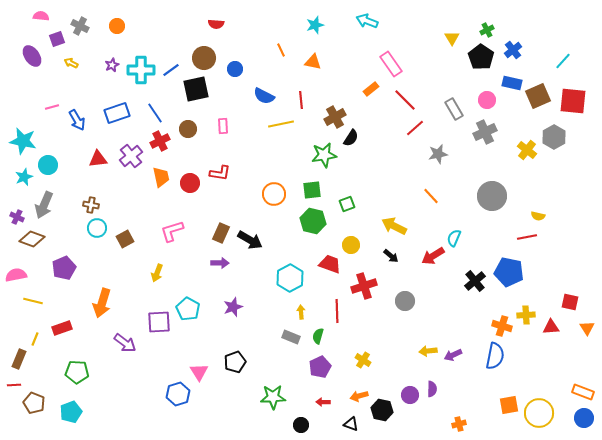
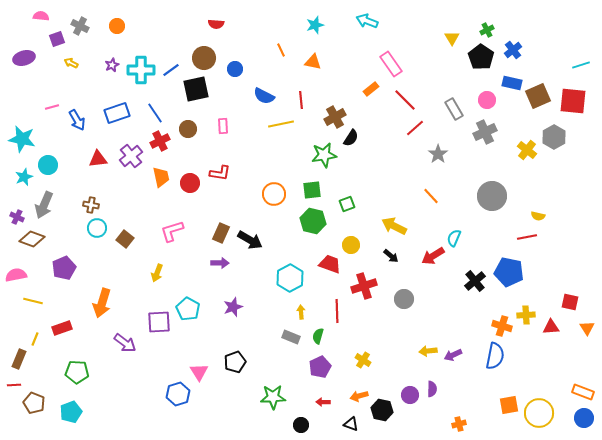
purple ellipse at (32, 56): moved 8 px left, 2 px down; rotated 70 degrees counterclockwise
cyan line at (563, 61): moved 18 px right, 4 px down; rotated 30 degrees clockwise
cyan star at (23, 141): moved 1 px left, 2 px up
gray star at (438, 154): rotated 24 degrees counterclockwise
brown square at (125, 239): rotated 24 degrees counterclockwise
gray circle at (405, 301): moved 1 px left, 2 px up
